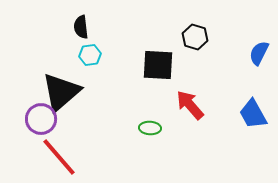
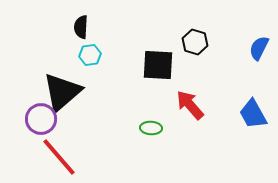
black semicircle: rotated 10 degrees clockwise
black hexagon: moved 5 px down
blue semicircle: moved 5 px up
black triangle: moved 1 px right
green ellipse: moved 1 px right
